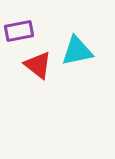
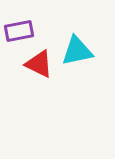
red triangle: moved 1 px right, 1 px up; rotated 12 degrees counterclockwise
